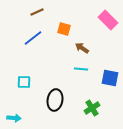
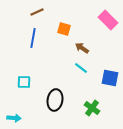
blue line: rotated 42 degrees counterclockwise
cyan line: moved 1 px up; rotated 32 degrees clockwise
green cross: rotated 21 degrees counterclockwise
